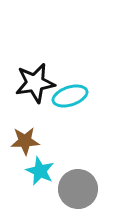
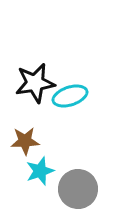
cyan star: rotated 28 degrees clockwise
